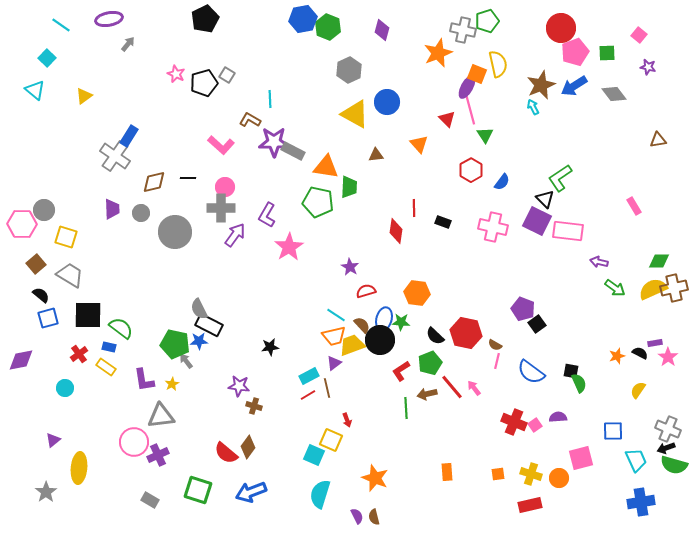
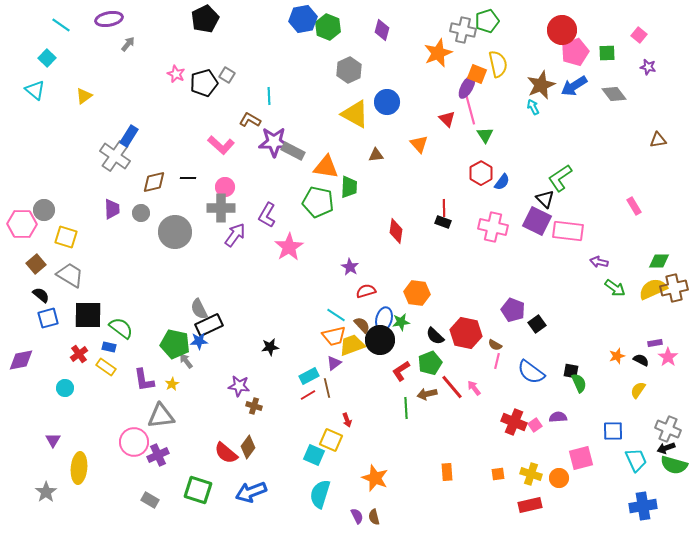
red circle at (561, 28): moved 1 px right, 2 px down
cyan line at (270, 99): moved 1 px left, 3 px up
red hexagon at (471, 170): moved 10 px right, 3 px down
red line at (414, 208): moved 30 px right
purple pentagon at (523, 309): moved 10 px left, 1 px down
green star at (401, 322): rotated 12 degrees counterclockwise
black rectangle at (209, 325): rotated 52 degrees counterclockwise
black semicircle at (640, 353): moved 1 px right, 7 px down
purple triangle at (53, 440): rotated 21 degrees counterclockwise
blue cross at (641, 502): moved 2 px right, 4 px down
